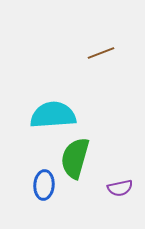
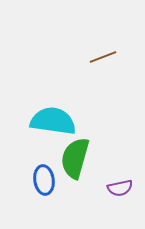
brown line: moved 2 px right, 4 px down
cyan semicircle: moved 6 px down; rotated 12 degrees clockwise
blue ellipse: moved 5 px up; rotated 12 degrees counterclockwise
